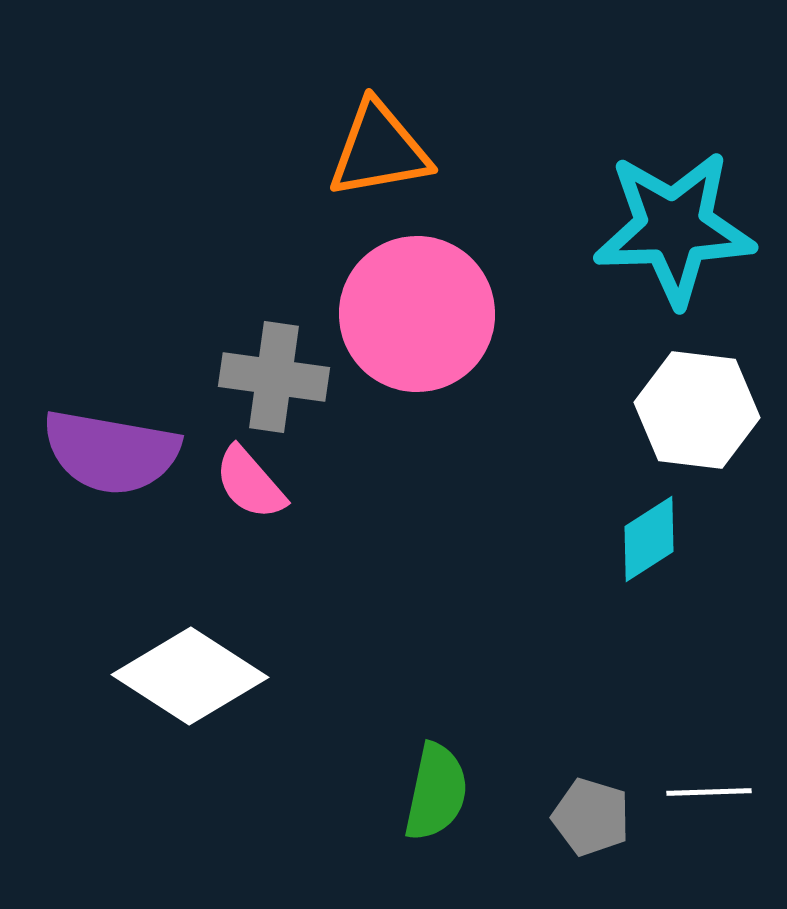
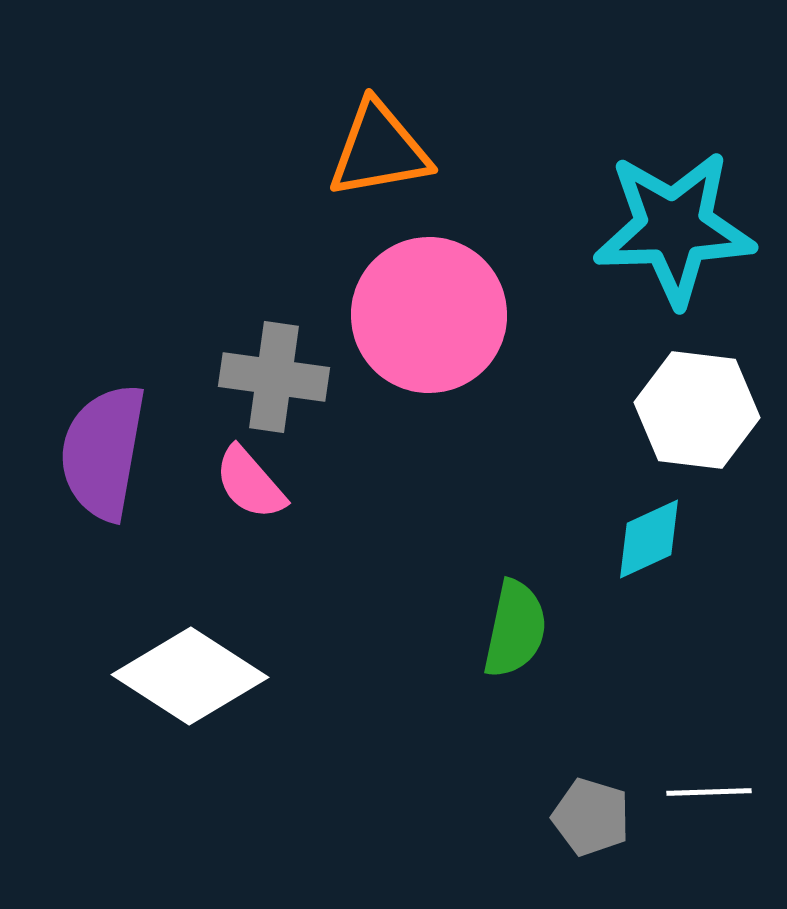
pink circle: moved 12 px right, 1 px down
purple semicircle: moved 8 px left; rotated 90 degrees clockwise
cyan diamond: rotated 8 degrees clockwise
green semicircle: moved 79 px right, 163 px up
